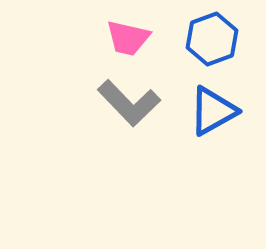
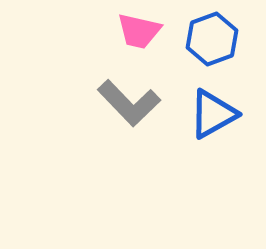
pink trapezoid: moved 11 px right, 7 px up
blue triangle: moved 3 px down
